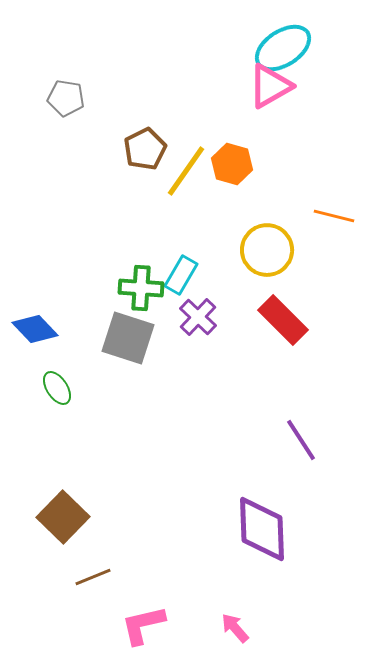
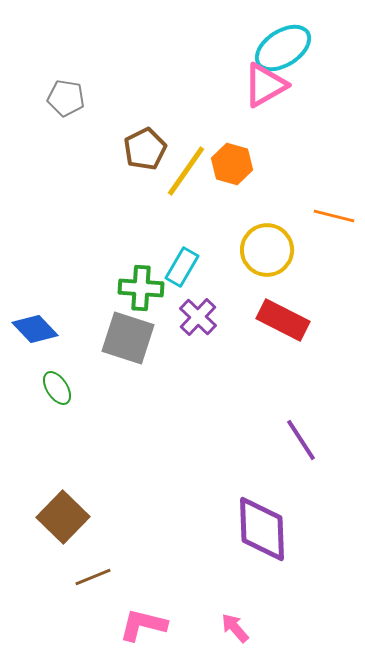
pink triangle: moved 5 px left, 1 px up
cyan rectangle: moved 1 px right, 8 px up
red rectangle: rotated 18 degrees counterclockwise
pink L-shape: rotated 27 degrees clockwise
